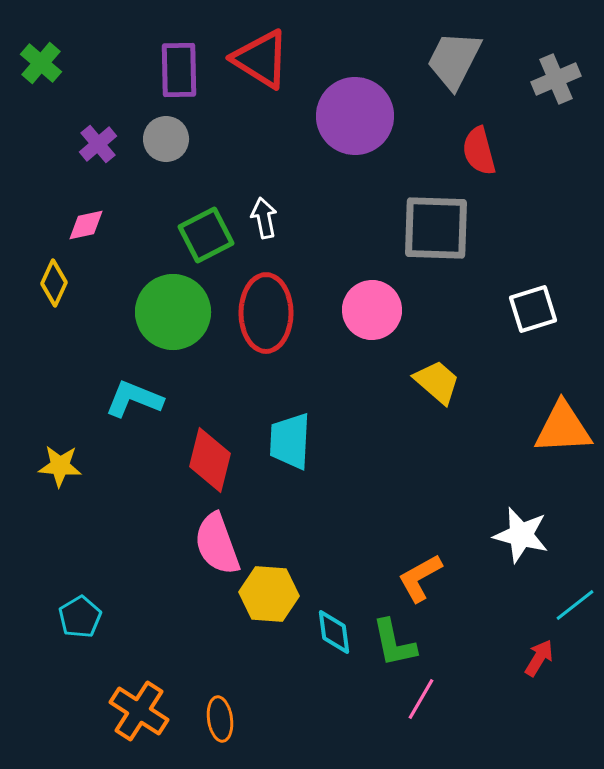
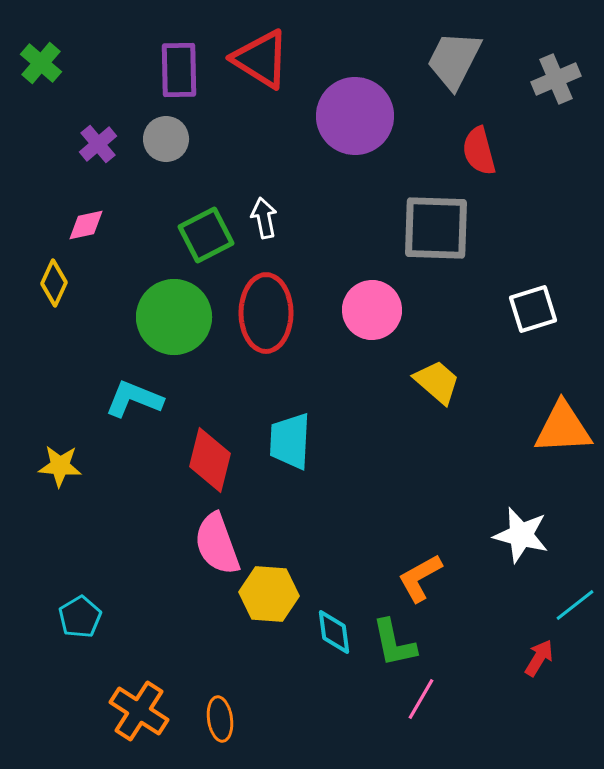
green circle: moved 1 px right, 5 px down
